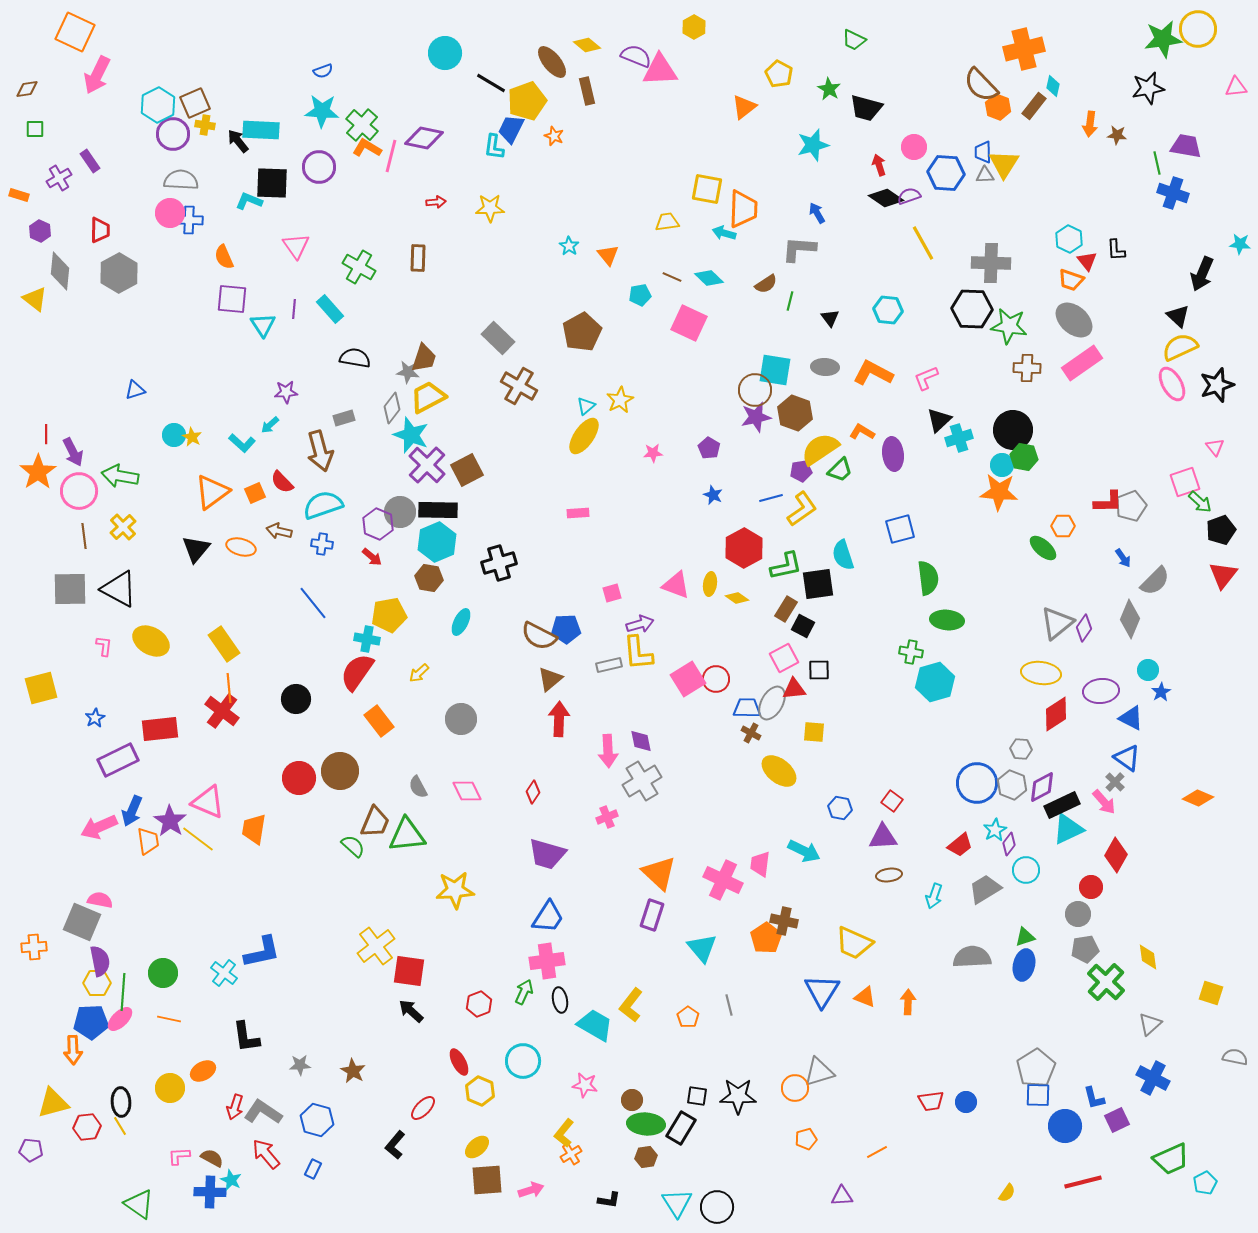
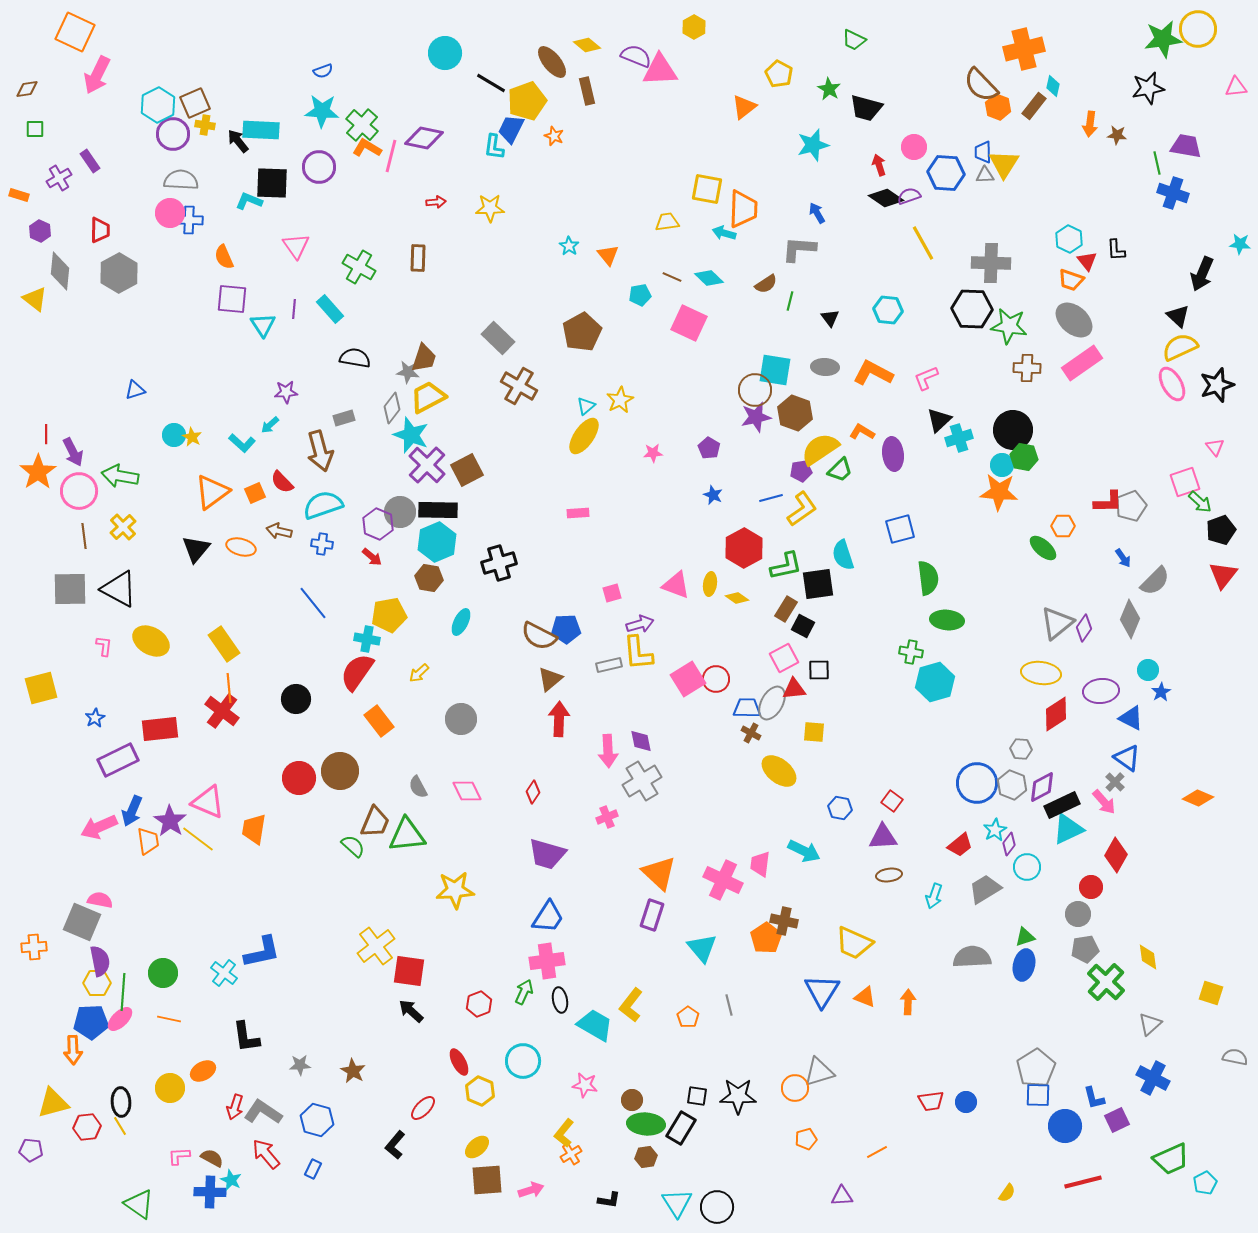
cyan circle at (1026, 870): moved 1 px right, 3 px up
